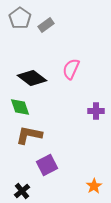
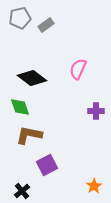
gray pentagon: rotated 25 degrees clockwise
pink semicircle: moved 7 px right
